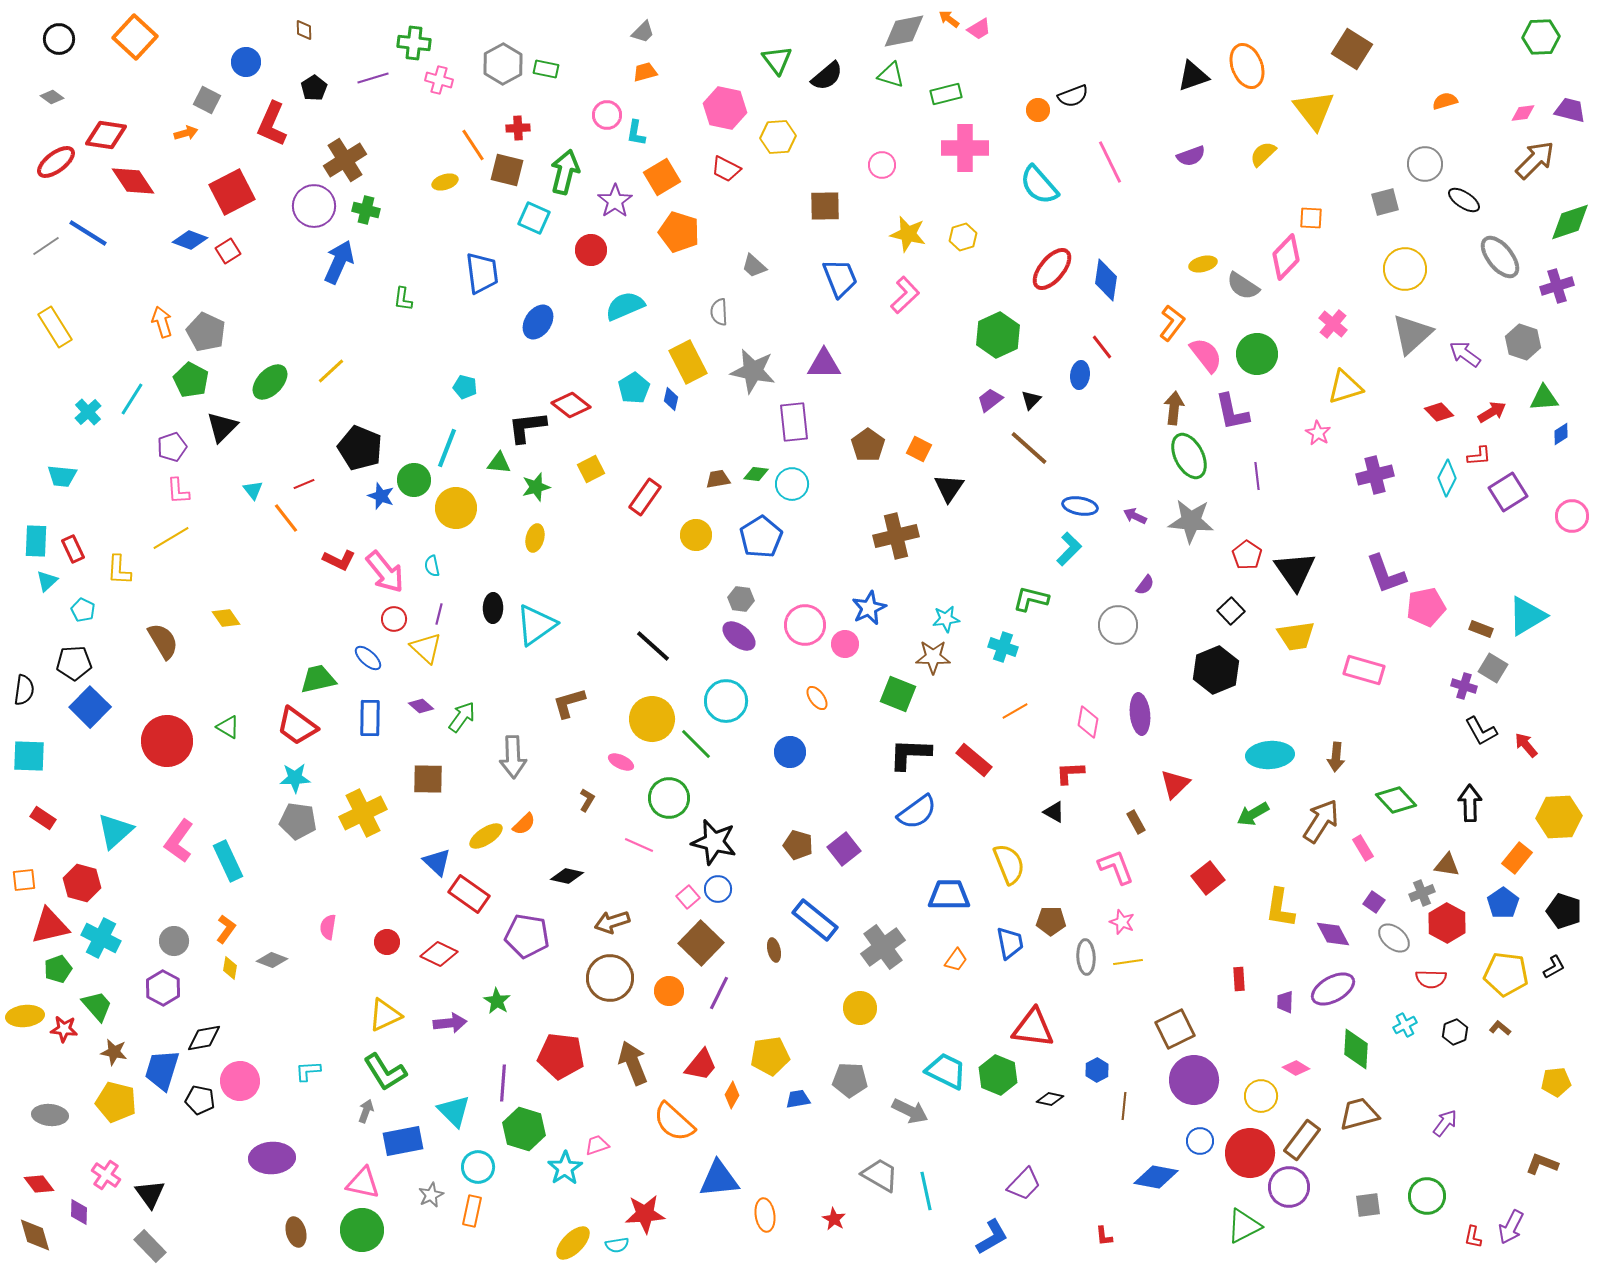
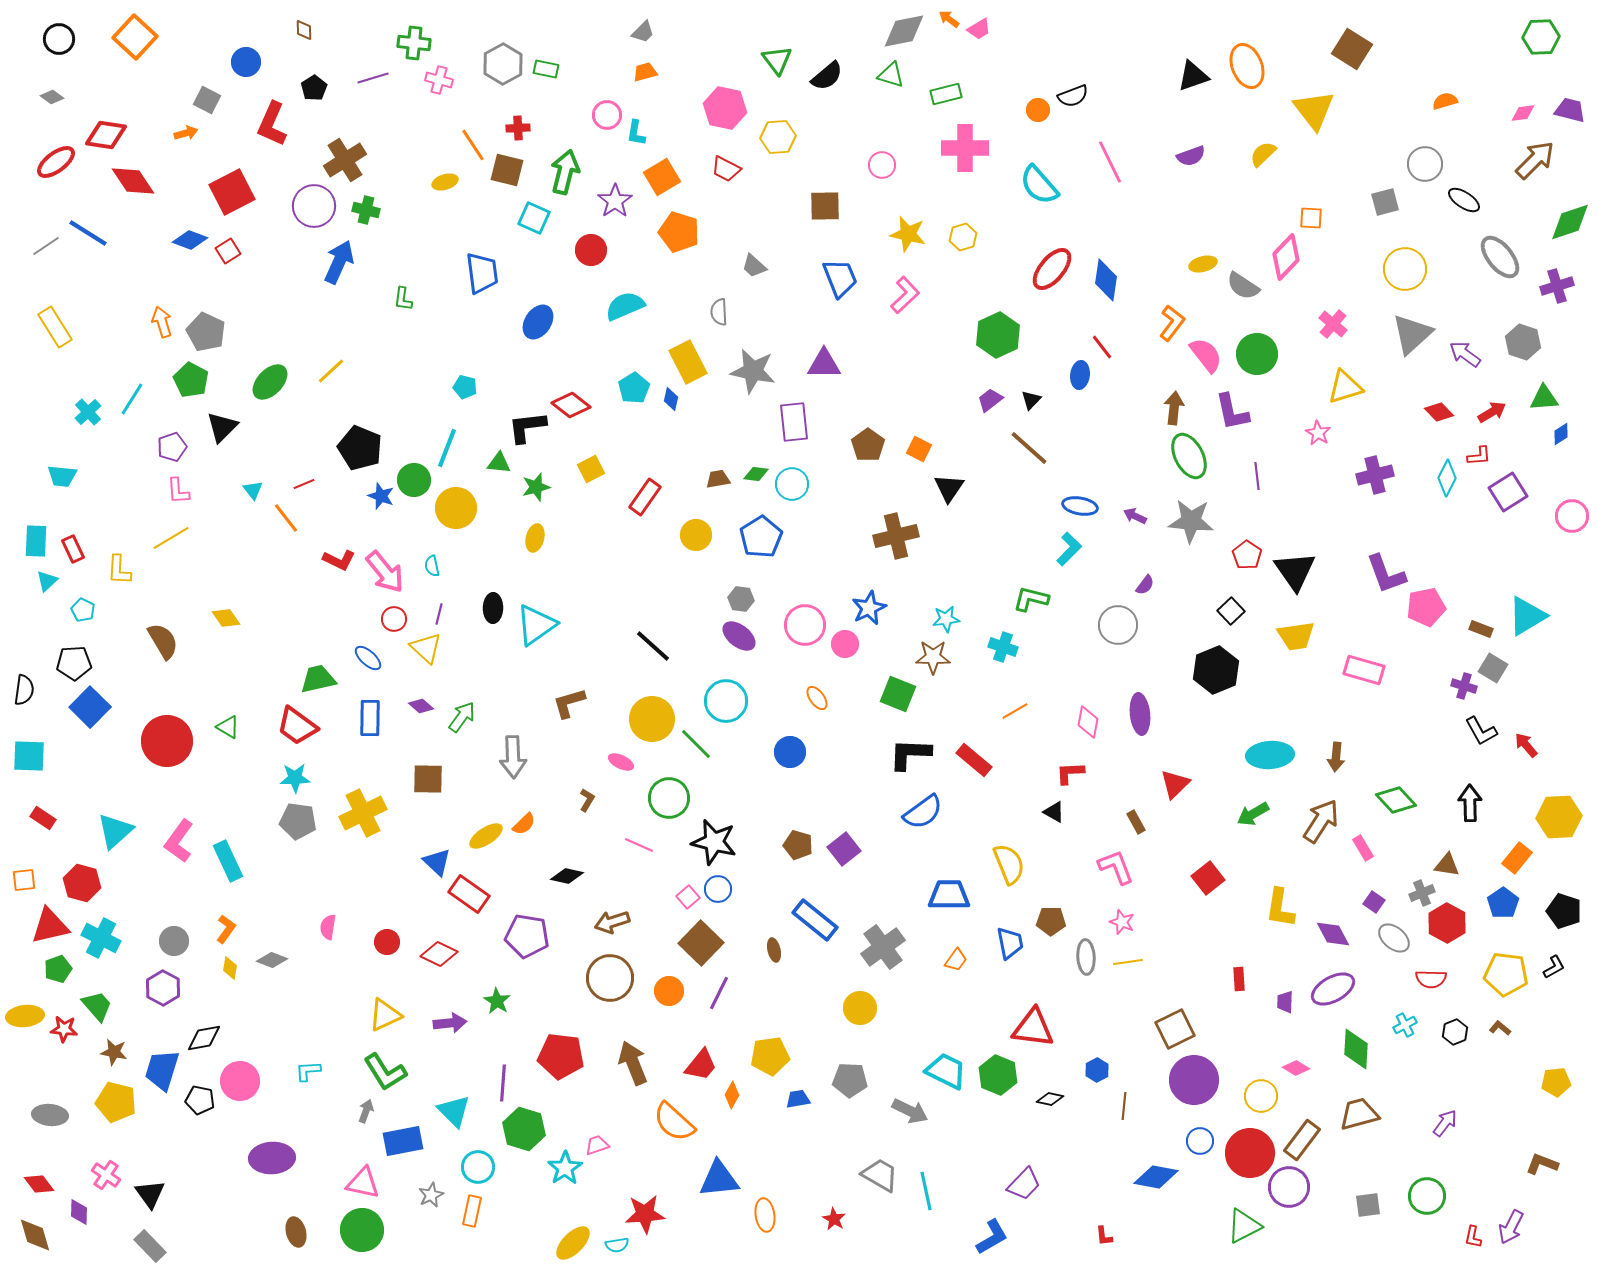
blue semicircle at (917, 812): moved 6 px right
